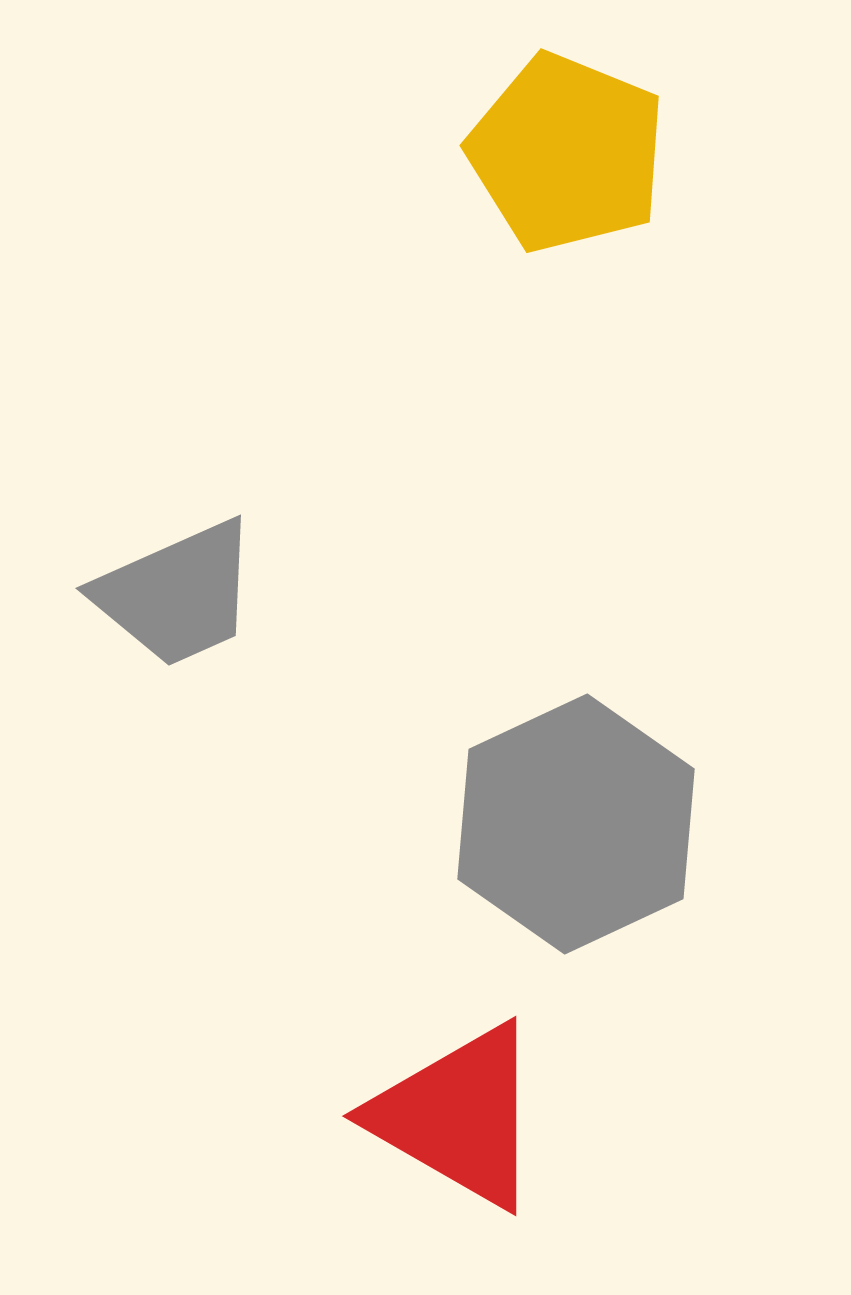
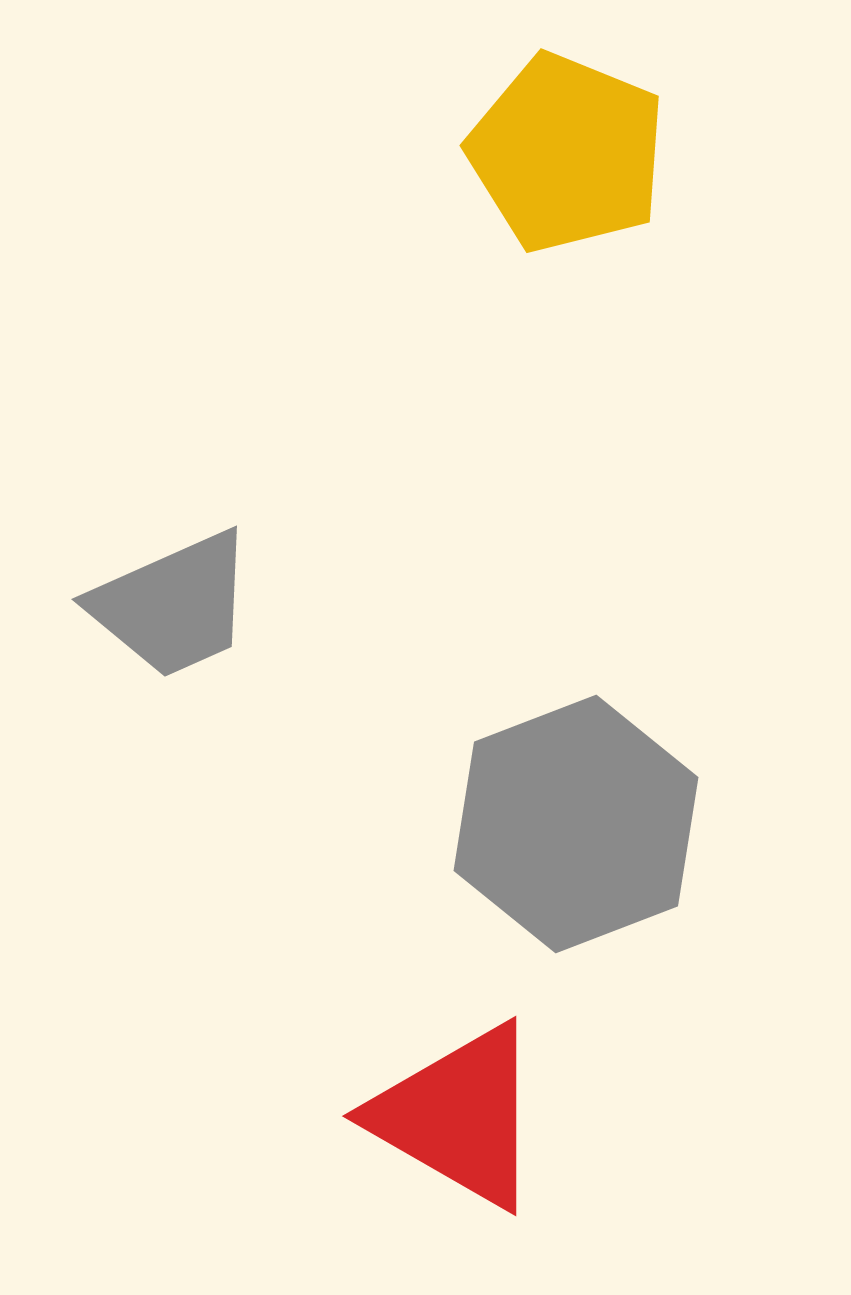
gray trapezoid: moved 4 px left, 11 px down
gray hexagon: rotated 4 degrees clockwise
